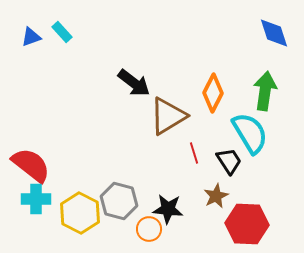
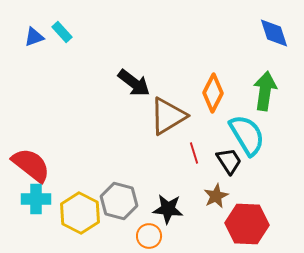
blue triangle: moved 3 px right
cyan semicircle: moved 3 px left, 2 px down
orange circle: moved 7 px down
